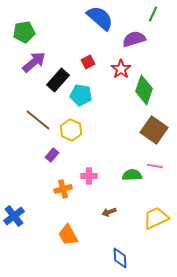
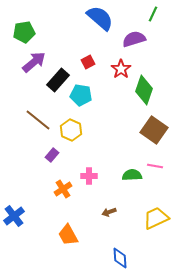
orange cross: rotated 18 degrees counterclockwise
